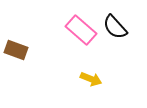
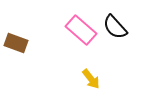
brown rectangle: moved 7 px up
yellow arrow: rotated 30 degrees clockwise
